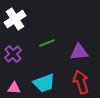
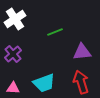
green line: moved 8 px right, 11 px up
purple triangle: moved 3 px right
pink triangle: moved 1 px left
